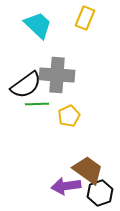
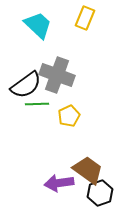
gray cross: rotated 16 degrees clockwise
purple arrow: moved 7 px left, 3 px up
